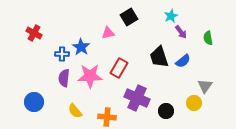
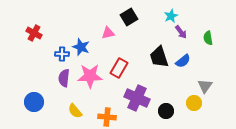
blue star: rotated 12 degrees counterclockwise
